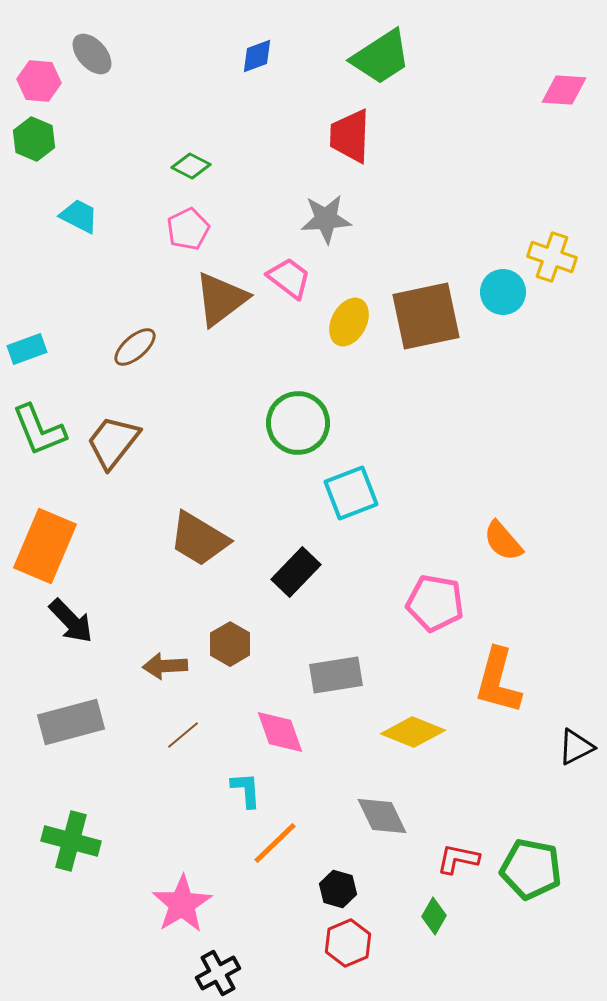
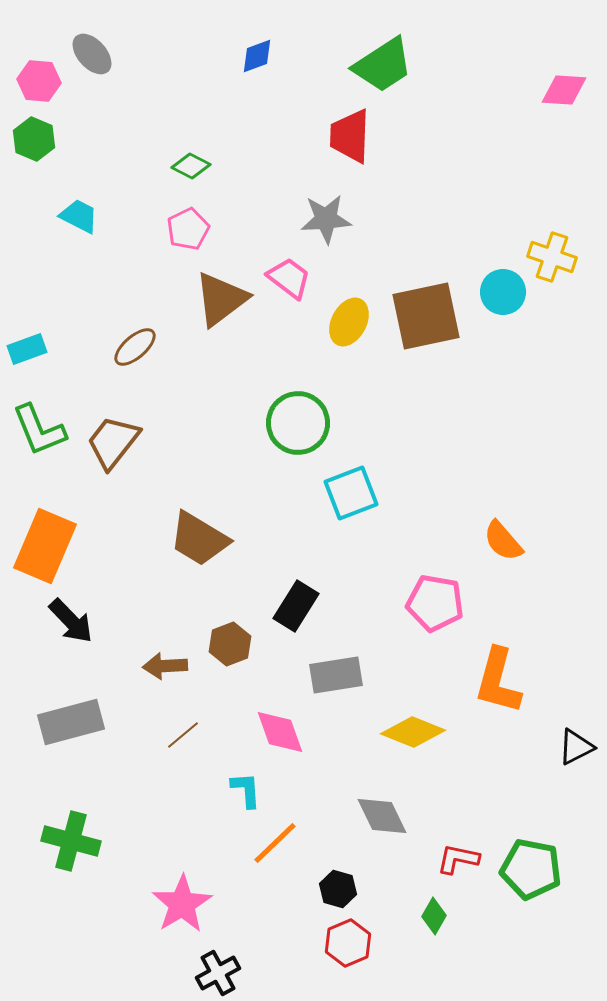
green trapezoid at (381, 57): moved 2 px right, 8 px down
black rectangle at (296, 572): moved 34 px down; rotated 12 degrees counterclockwise
brown hexagon at (230, 644): rotated 9 degrees clockwise
